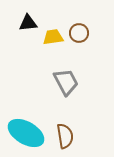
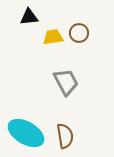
black triangle: moved 1 px right, 6 px up
